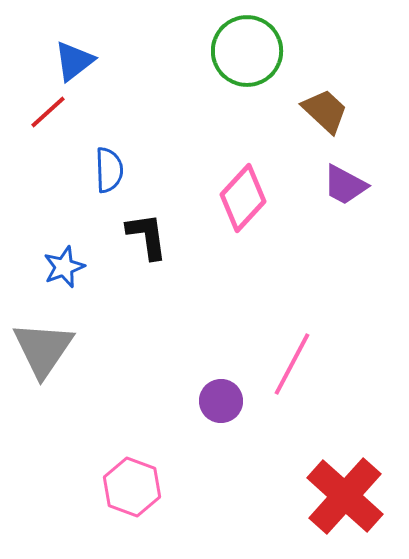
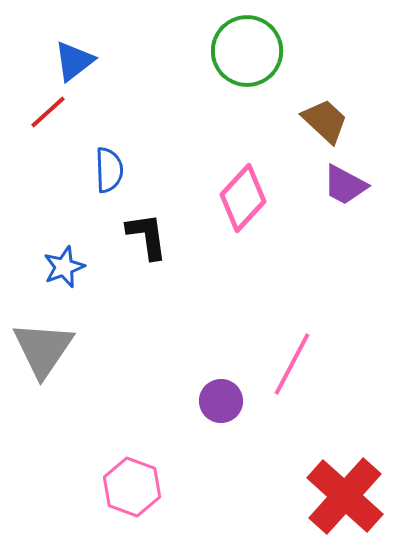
brown trapezoid: moved 10 px down
